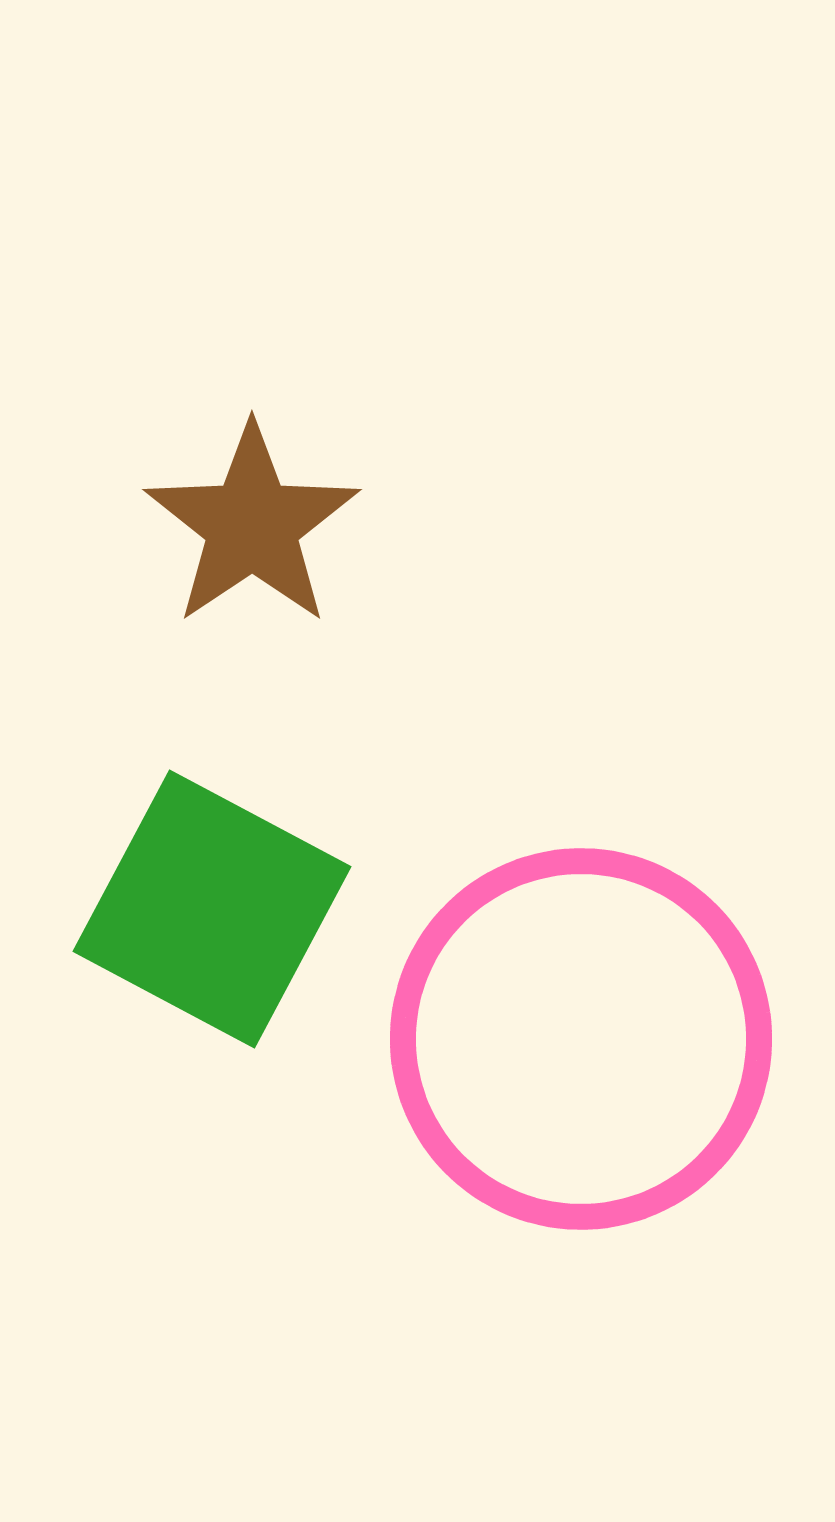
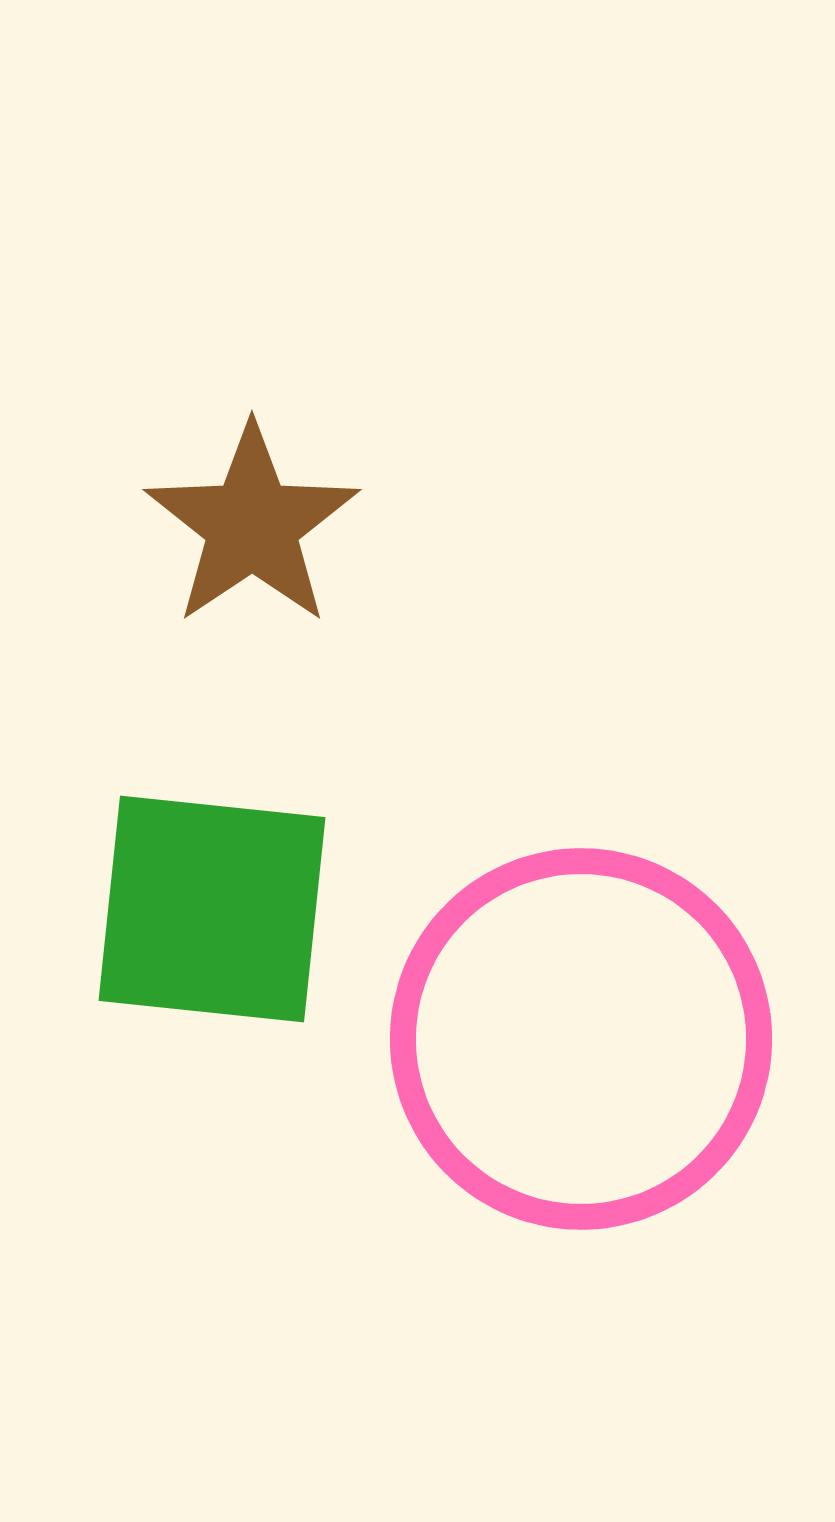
green square: rotated 22 degrees counterclockwise
